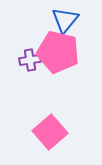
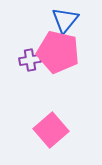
pink square: moved 1 px right, 2 px up
